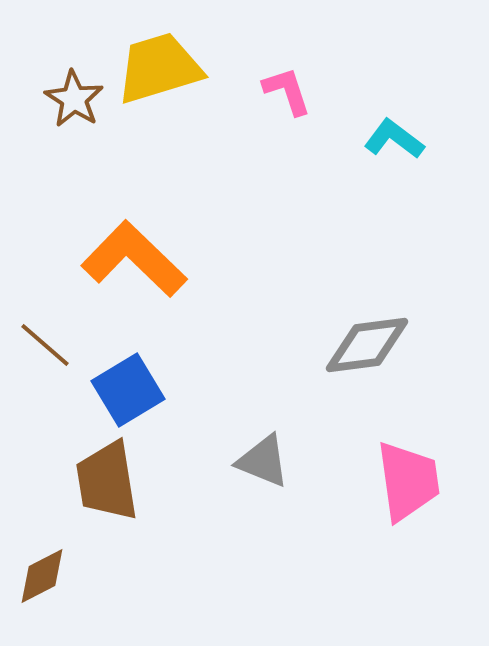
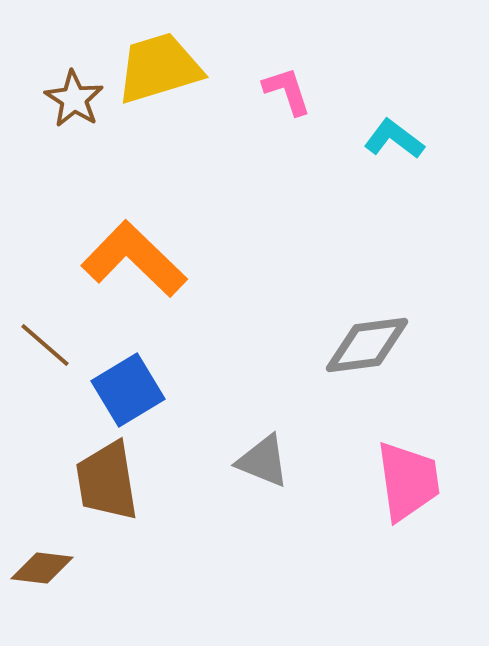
brown diamond: moved 8 px up; rotated 34 degrees clockwise
